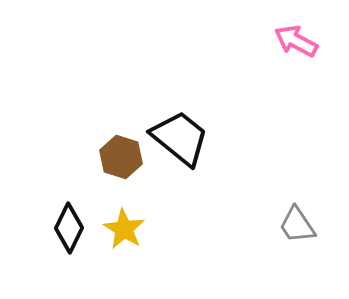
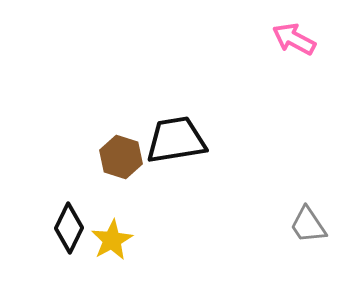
pink arrow: moved 2 px left, 2 px up
black trapezoid: moved 4 px left, 2 px down; rotated 48 degrees counterclockwise
gray trapezoid: moved 11 px right
yellow star: moved 12 px left, 11 px down; rotated 12 degrees clockwise
